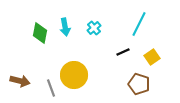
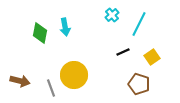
cyan cross: moved 18 px right, 13 px up
